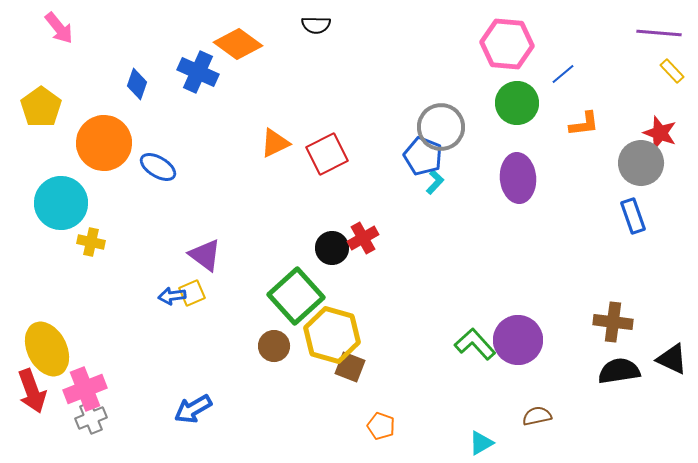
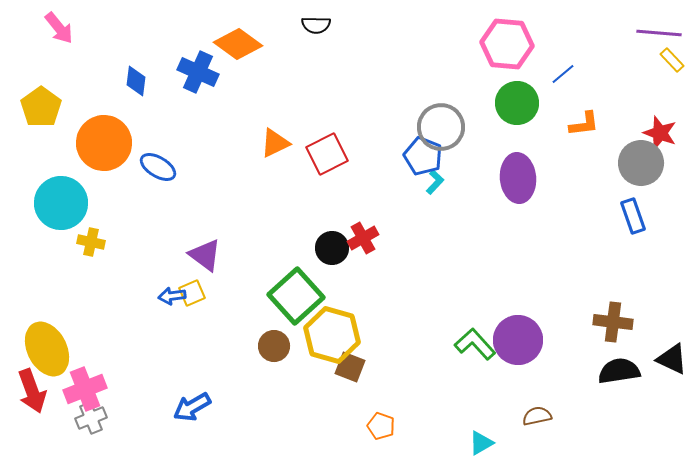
yellow rectangle at (672, 71): moved 11 px up
blue diamond at (137, 84): moved 1 px left, 3 px up; rotated 12 degrees counterclockwise
blue arrow at (193, 409): moved 1 px left, 2 px up
